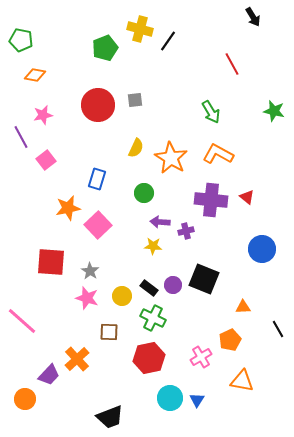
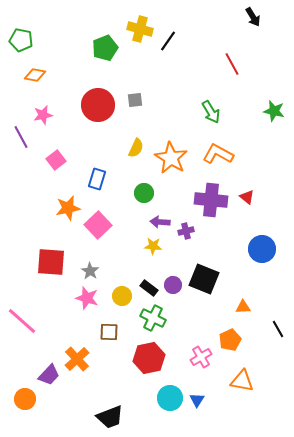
pink square at (46, 160): moved 10 px right
